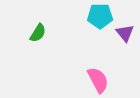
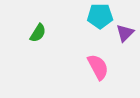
purple triangle: rotated 24 degrees clockwise
pink semicircle: moved 13 px up
